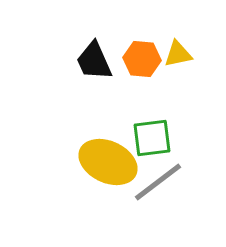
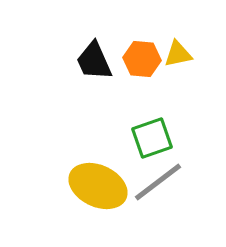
green square: rotated 12 degrees counterclockwise
yellow ellipse: moved 10 px left, 24 px down
